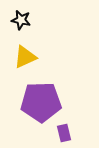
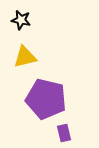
yellow triangle: rotated 10 degrees clockwise
purple pentagon: moved 5 px right, 3 px up; rotated 15 degrees clockwise
